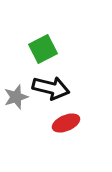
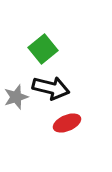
green square: rotated 12 degrees counterclockwise
red ellipse: moved 1 px right
